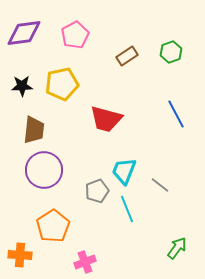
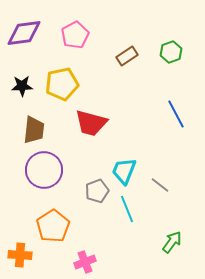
red trapezoid: moved 15 px left, 4 px down
green arrow: moved 5 px left, 6 px up
